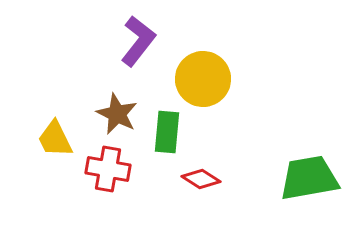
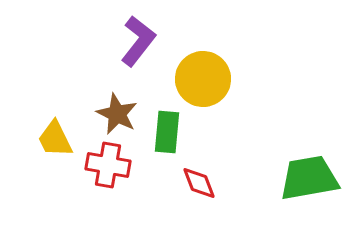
red cross: moved 4 px up
red diamond: moved 2 px left, 4 px down; rotated 36 degrees clockwise
